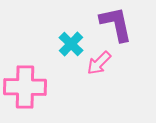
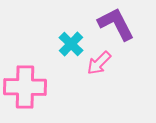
purple L-shape: rotated 15 degrees counterclockwise
